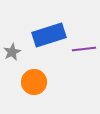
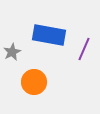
blue rectangle: rotated 28 degrees clockwise
purple line: rotated 60 degrees counterclockwise
